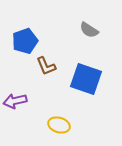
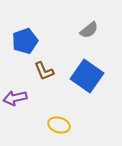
gray semicircle: rotated 72 degrees counterclockwise
brown L-shape: moved 2 px left, 5 px down
blue square: moved 1 px right, 3 px up; rotated 16 degrees clockwise
purple arrow: moved 3 px up
